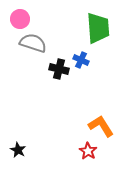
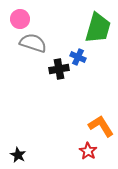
green trapezoid: rotated 20 degrees clockwise
blue cross: moved 3 px left, 3 px up
black cross: rotated 24 degrees counterclockwise
black star: moved 5 px down
